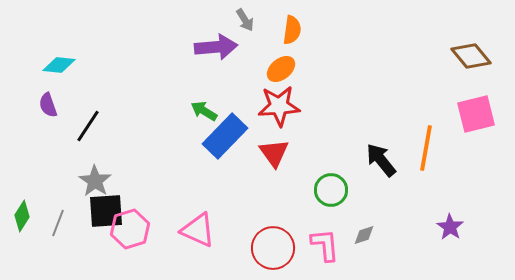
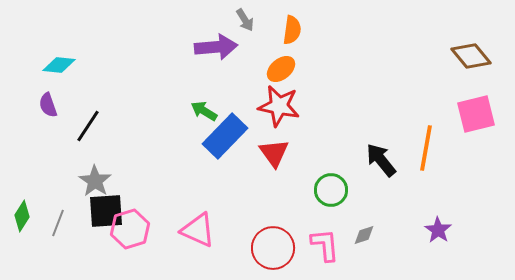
red star: rotated 15 degrees clockwise
purple star: moved 12 px left, 3 px down
